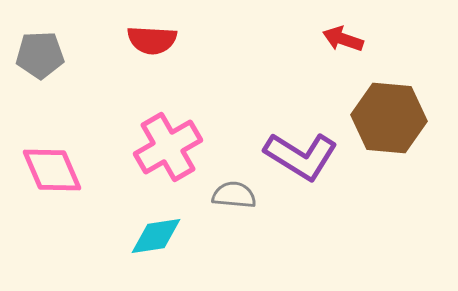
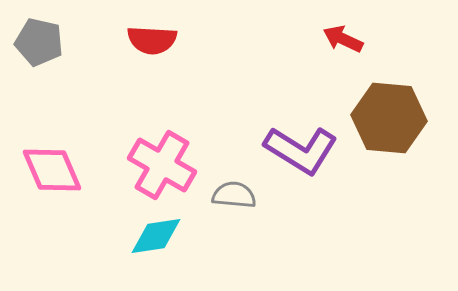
red arrow: rotated 6 degrees clockwise
gray pentagon: moved 1 px left, 13 px up; rotated 15 degrees clockwise
pink cross: moved 6 px left, 18 px down; rotated 30 degrees counterclockwise
purple L-shape: moved 6 px up
